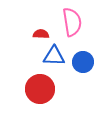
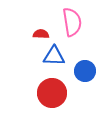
blue circle: moved 2 px right, 9 px down
red circle: moved 12 px right, 4 px down
